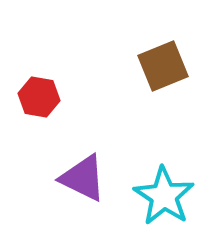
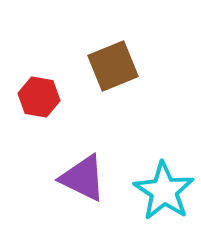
brown square: moved 50 px left
cyan star: moved 5 px up
